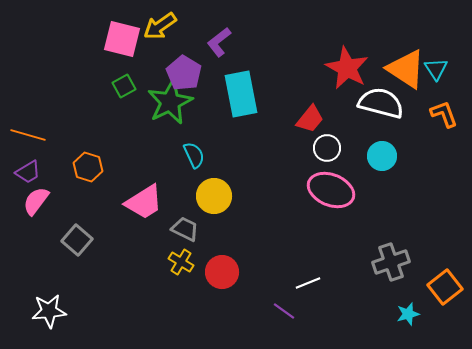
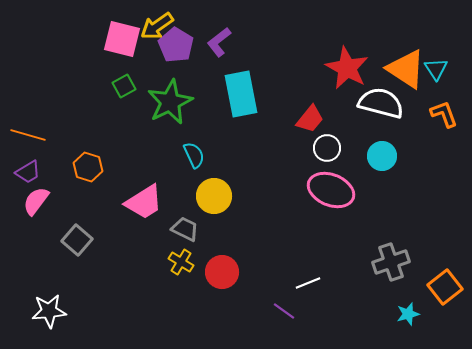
yellow arrow: moved 3 px left
purple pentagon: moved 8 px left, 28 px up
